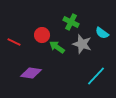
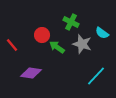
red line: moved 2 px left, 3 px down; rotated 24 degrees clockwise
